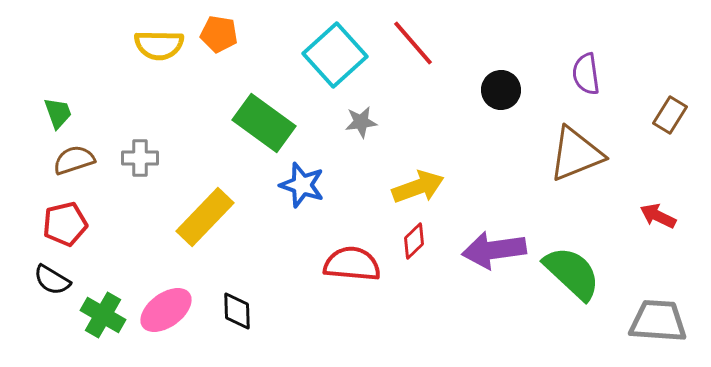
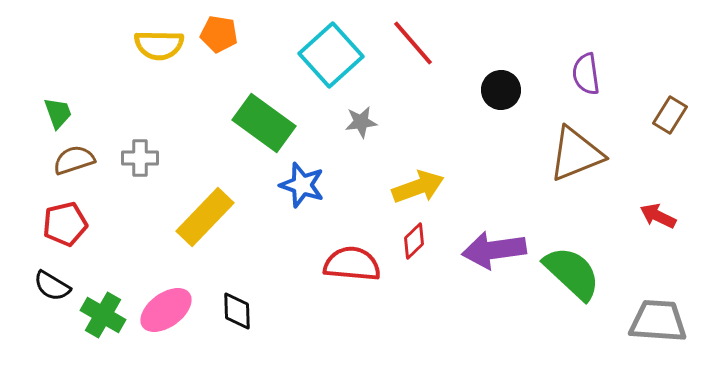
cyan square: moved 4 px left
black semicircle: moved 6 px down
